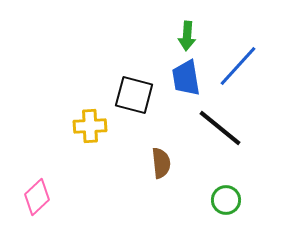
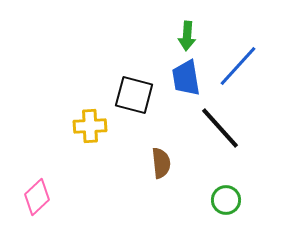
black line: rotated 9 degrees clockwise
